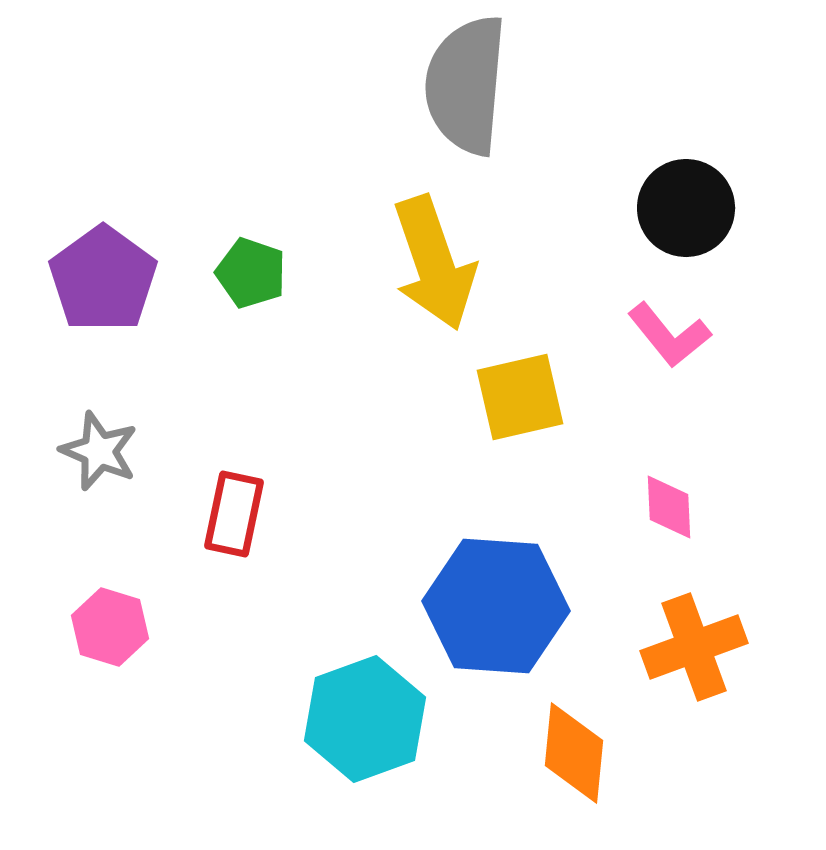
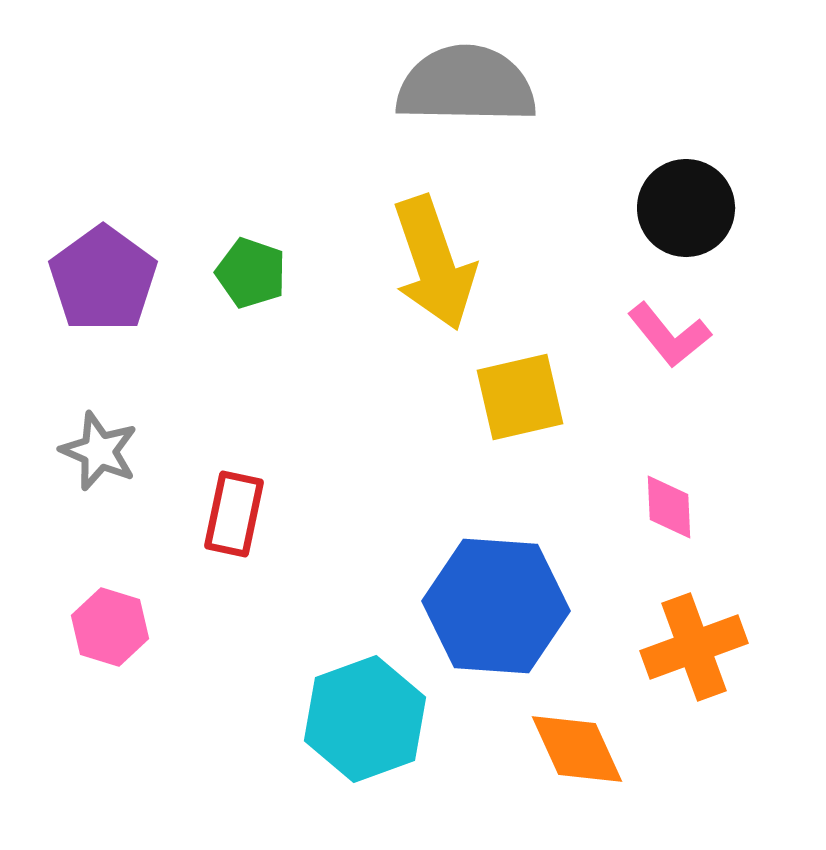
gray semicircle: rotated 86 degrees clockwise
orange diamond: moved 3 px right, 4 px up; rotated 30 degrees counterclockwise
